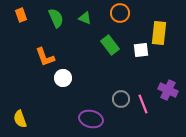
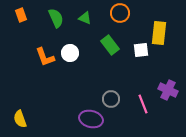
white circle: moved 7 px right, 25 px up
gray circle: moved 10 px left
